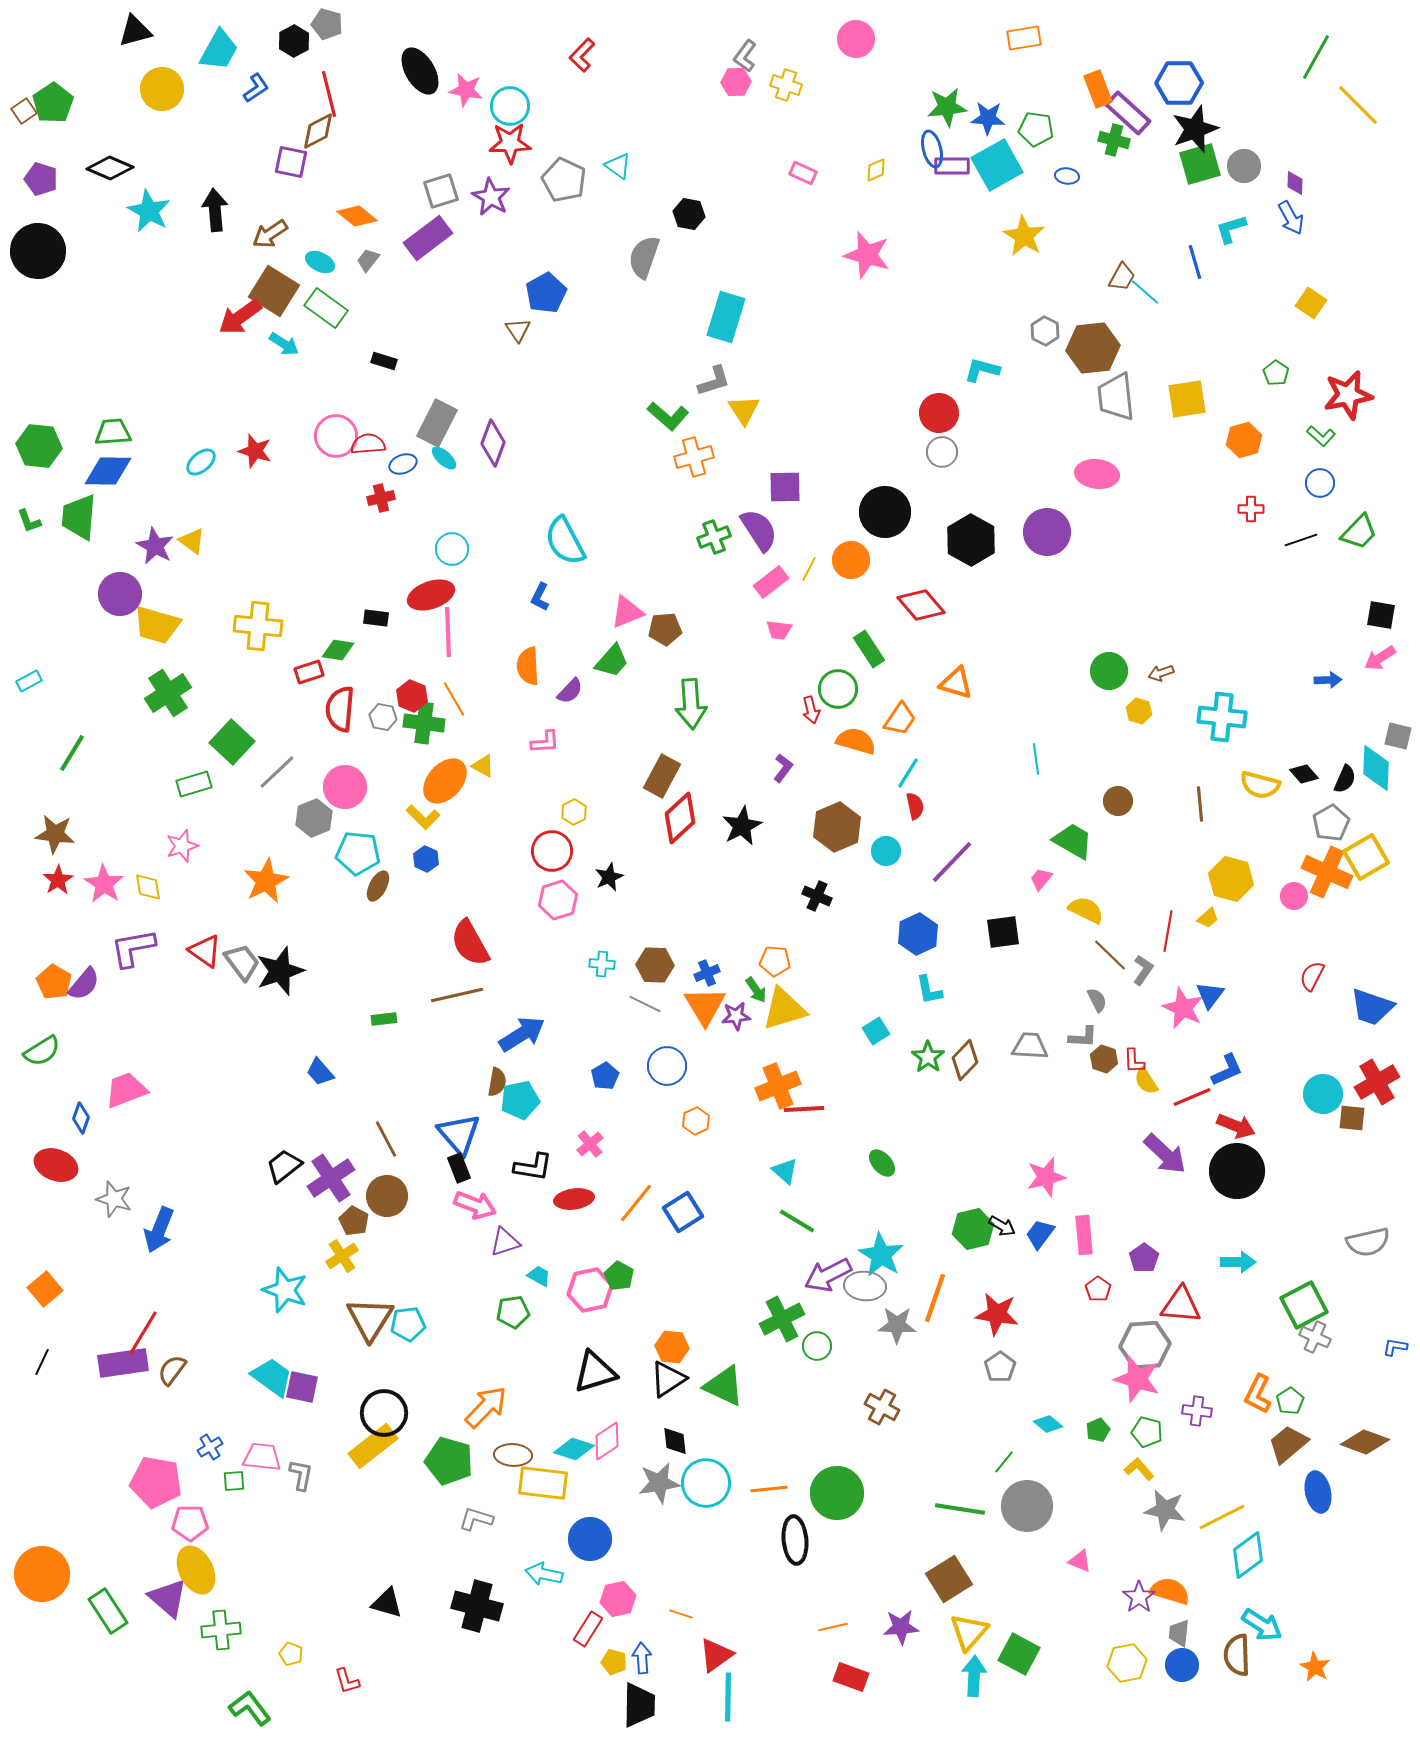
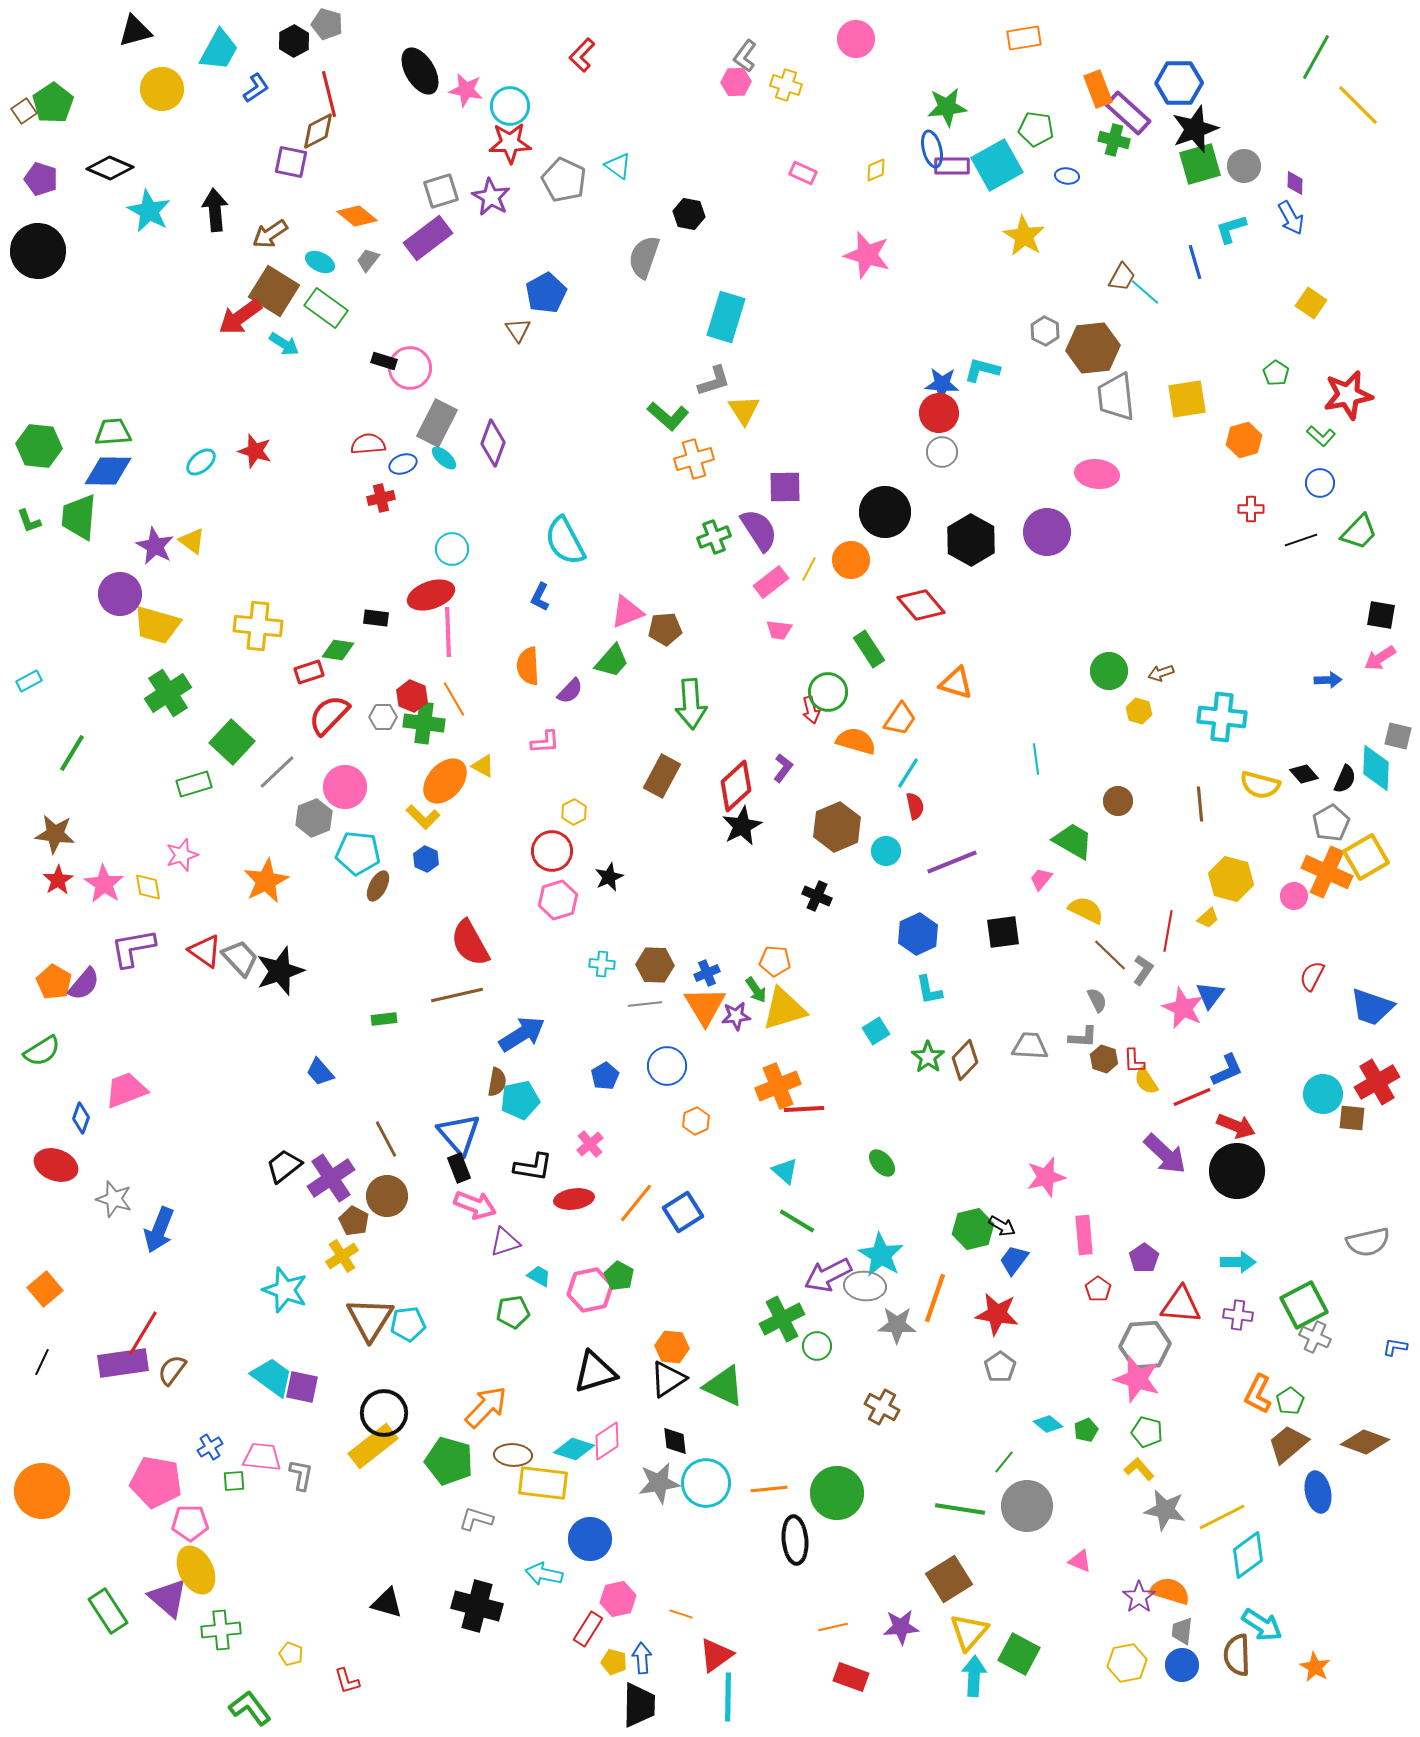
blue star at (988, 118): moved 46 px left, 266 px down
pink circle at (336, 436): moved 74 px right, 68 px up
orange cross at (694, 457): moved 2 px down
green circle at (838, 689): moved 10 px left, 3 px down
red semicircle at (340, 709): moved 11 px left, 6 px down; rotated 39 degrees clockwise
gray hexagon at (383, 717): rotated 12 degrees counterclockwise
red diamond at (680, 818): moved 56 px right, 32 px up
pink star at (182, 846): moved 9 px down
purple line at (952, 862): rotated 24 degrees clockwise
gray trapezoid at (242, 962): moved 2 px left, 4 px up; rotated 6 degrees counterclockwise
gray line at (645, 1004): rotated 32 degrees counterclockwise
blue trapezoid at (1040, 1234): moved 26 px left, 26 px down
purple cross at (1197, 1411): moved 41 px right, 96 px up
green pentagon at (1098, 1430): moved 12 px left
orange circle at (42, 1574): moved 83 px up
gray trapezoid at (1179, 1633): moved 3 px right, 2 px up
